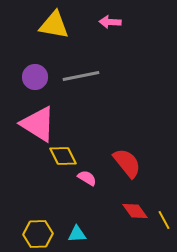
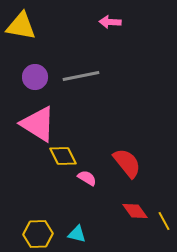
yellow triangle: moved 33 px left, 1 px down
yellow line: moved 1 px down
cyan triangle: rotated 18 degrees clockwise
